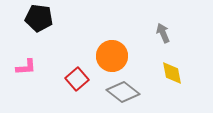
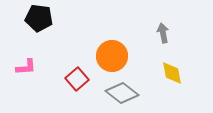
gray arrow: rotated 12 degrees clockwise
gray diamond: moved 1 px left, 1 px down
